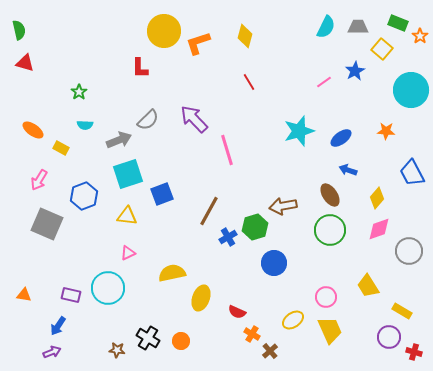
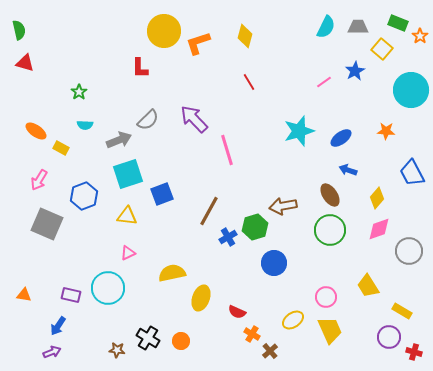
orange ellipse at (33, 130): moved 3 px right, 1 px down
